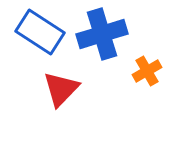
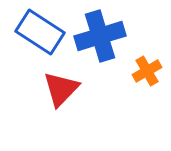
blue cross: moved 2 px left, 2 px down
